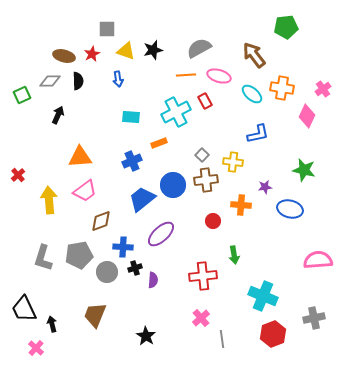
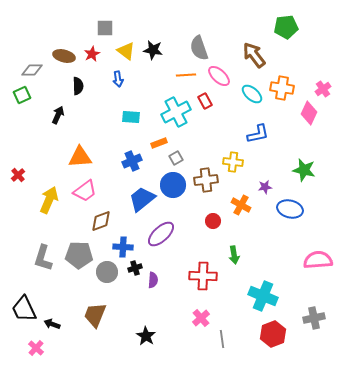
gray square at (107, 29): moved 2 px left, 1 px up
gray semicircle at (199, 48): rotated 80 degrees counterclockwise
black star at (153, 50): rotated 24 degrees clockwise
yellow triangle at (126, 51): rotated 18 degrees clockwise
pink ellipse at (219, 76): rotated 25 degrees clockwise
gray diamond at (50, 81): moved 18 px left, 11 px up
black semicircle at (78, 81): moved 5 px down
pink diamond at (307, 116): moved 2 px right, 3 px up
gray square at (202, 155): moved 26 px left, 3 px down; rotated 16 degrees clockwise
yellow arrow at (49, 200): rotated 28 degrees clockwise
orange cross at (241, 205): rotated 24 degrees clockwise
gray pentagon at (79, 255): rotated 12 degrees clockwise
red cross at (203, 276): rotated 8 degrees clockwise
black arrow at (52, 324): rotated 56 degrees counterclockwise
